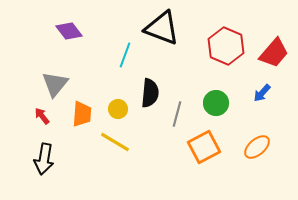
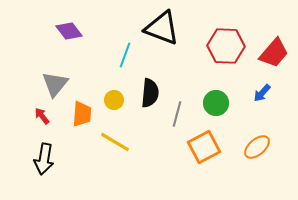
red hexagon: rotated 21 degrees counterclockwise
yellow circle: moved 4 px left, 9 px up
